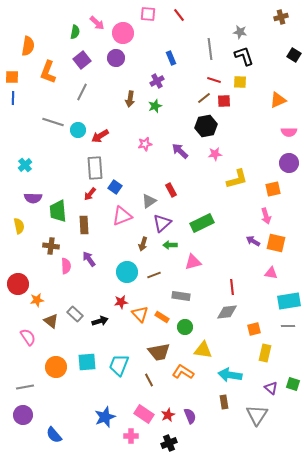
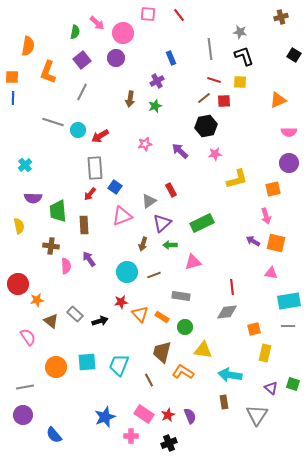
brown trapezoid at (159, 352): moved 3 px right; rotated 115 degrees clockwise
